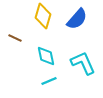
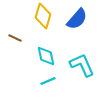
cyan L-shape: moved 1 px left, 2 px down
cyan line: moved 1 px left
